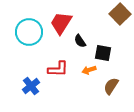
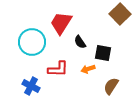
cyan circle: moved 3 px right, 10 px down
black semicircle: moved 1 px down
orange arrow: moved 1 px left, 1 px up
blue cross: rotated 24 degrees counterclockwise
